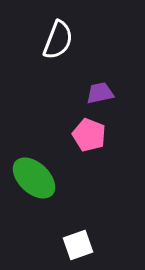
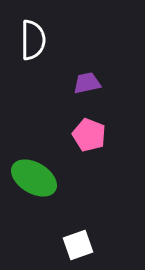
white semicircle: moved 25 px left; rotated 21 degrees counterclockwise
purple trapezoid: moved 13 px left, 10 px up
green ellipse: rotated 12 degrees counterclockwise
